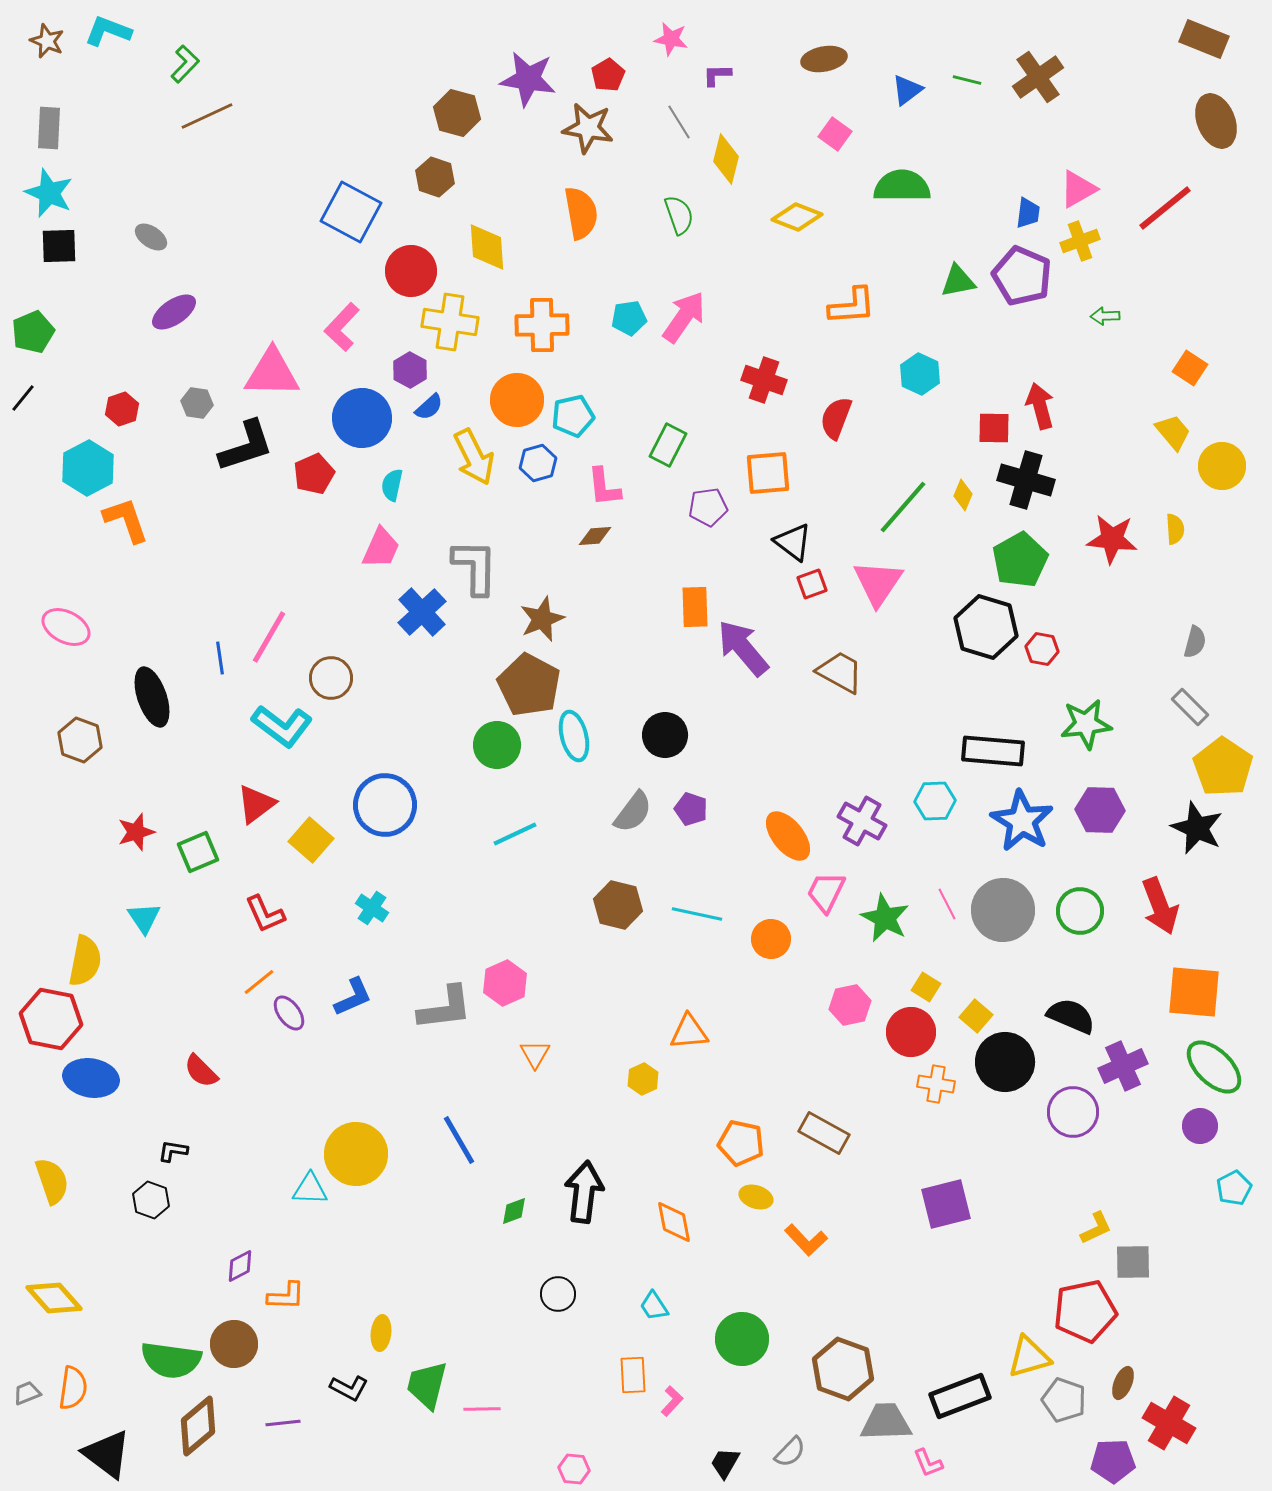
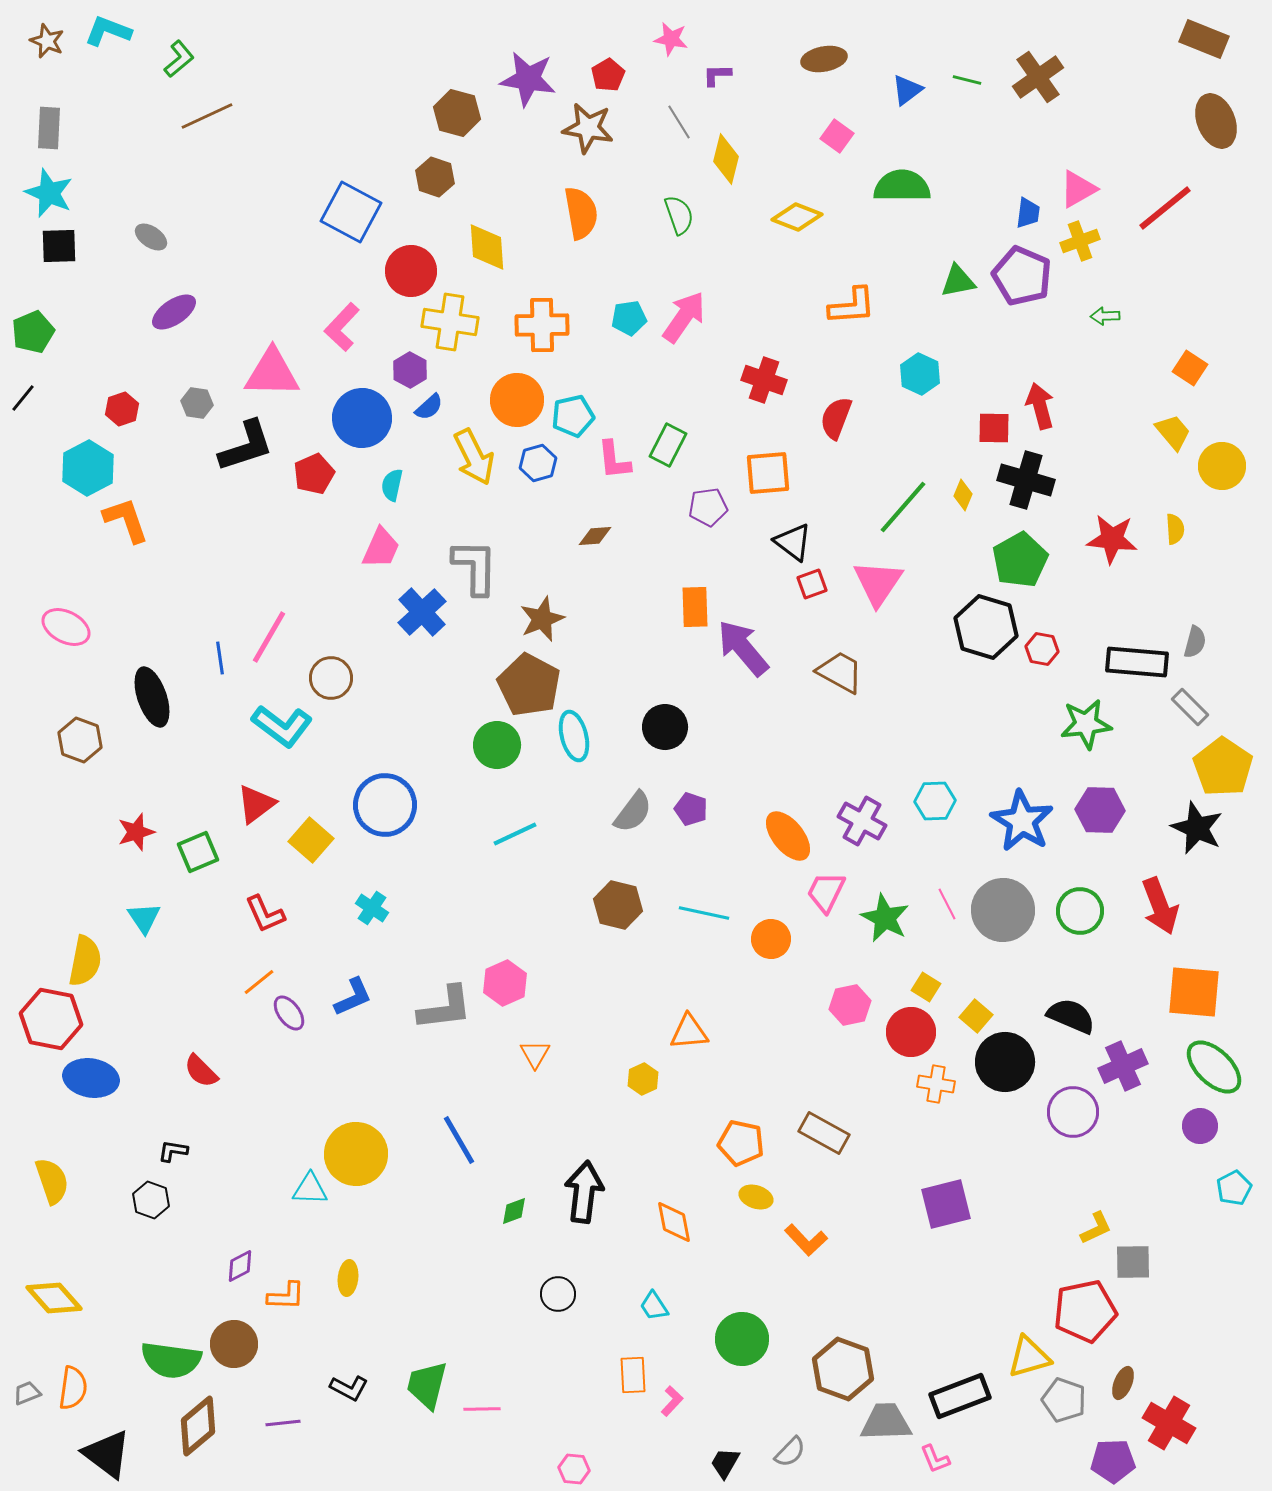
green L-shape at (185, 64): moved 6 px left, 5 px up; rotated 6 degrees clockwise
pink square at (835, 134): moved 2 px right, 2 px down
pink L-shape at (604, 487): moved 10 px right, 27 px up
black circle at (665, 735): moved 8 px up
black rectangle at (993, 751): moved 144 px right, 89 px up
cyan line at (697, 914): moved 7 px right, 1 px up
yellow ellipse at (381, 1333): moved 33 px left, 55 px up
pink L-shape at (928, 1463): moved 7 px right, 4 px up
